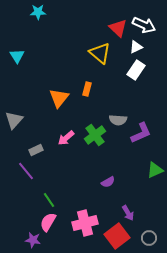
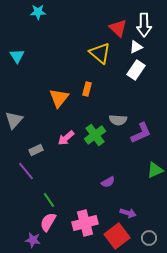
white arrow: rotated 65 degrees clockwise
purple arrow: rotated 42 degrees counterclockwise
